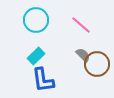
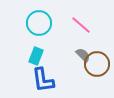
cyan circle: moved 3 px right, 3 px down
cyan rectangle: rotated 24 degrees counterclockwise
